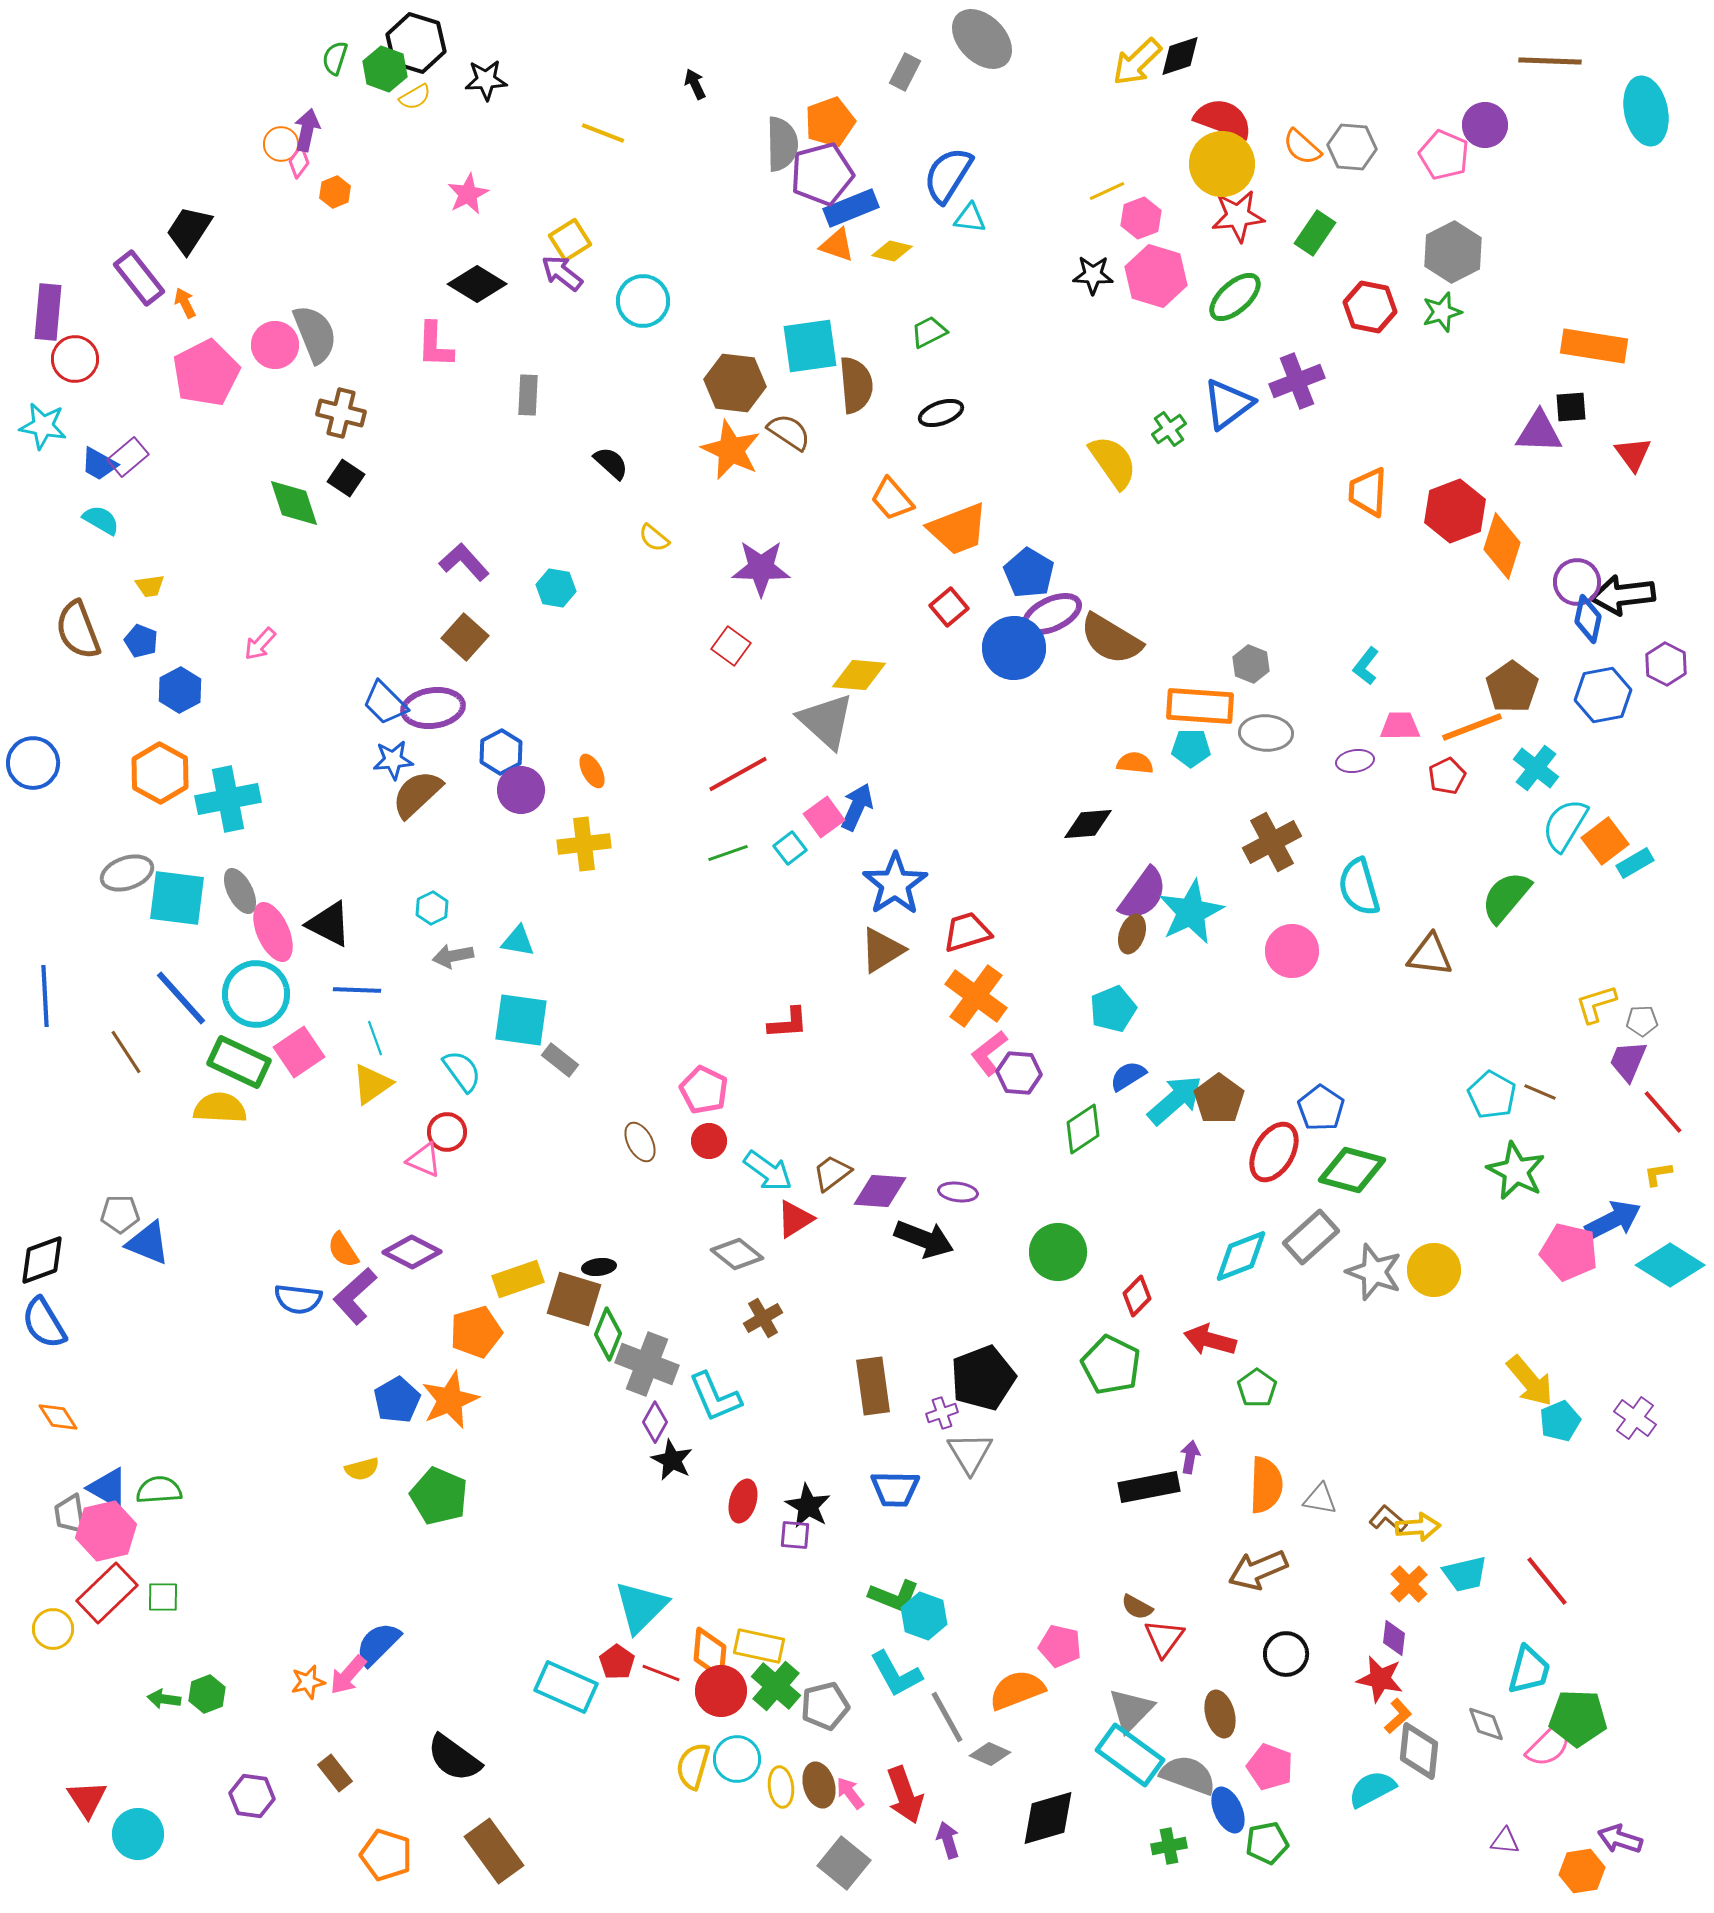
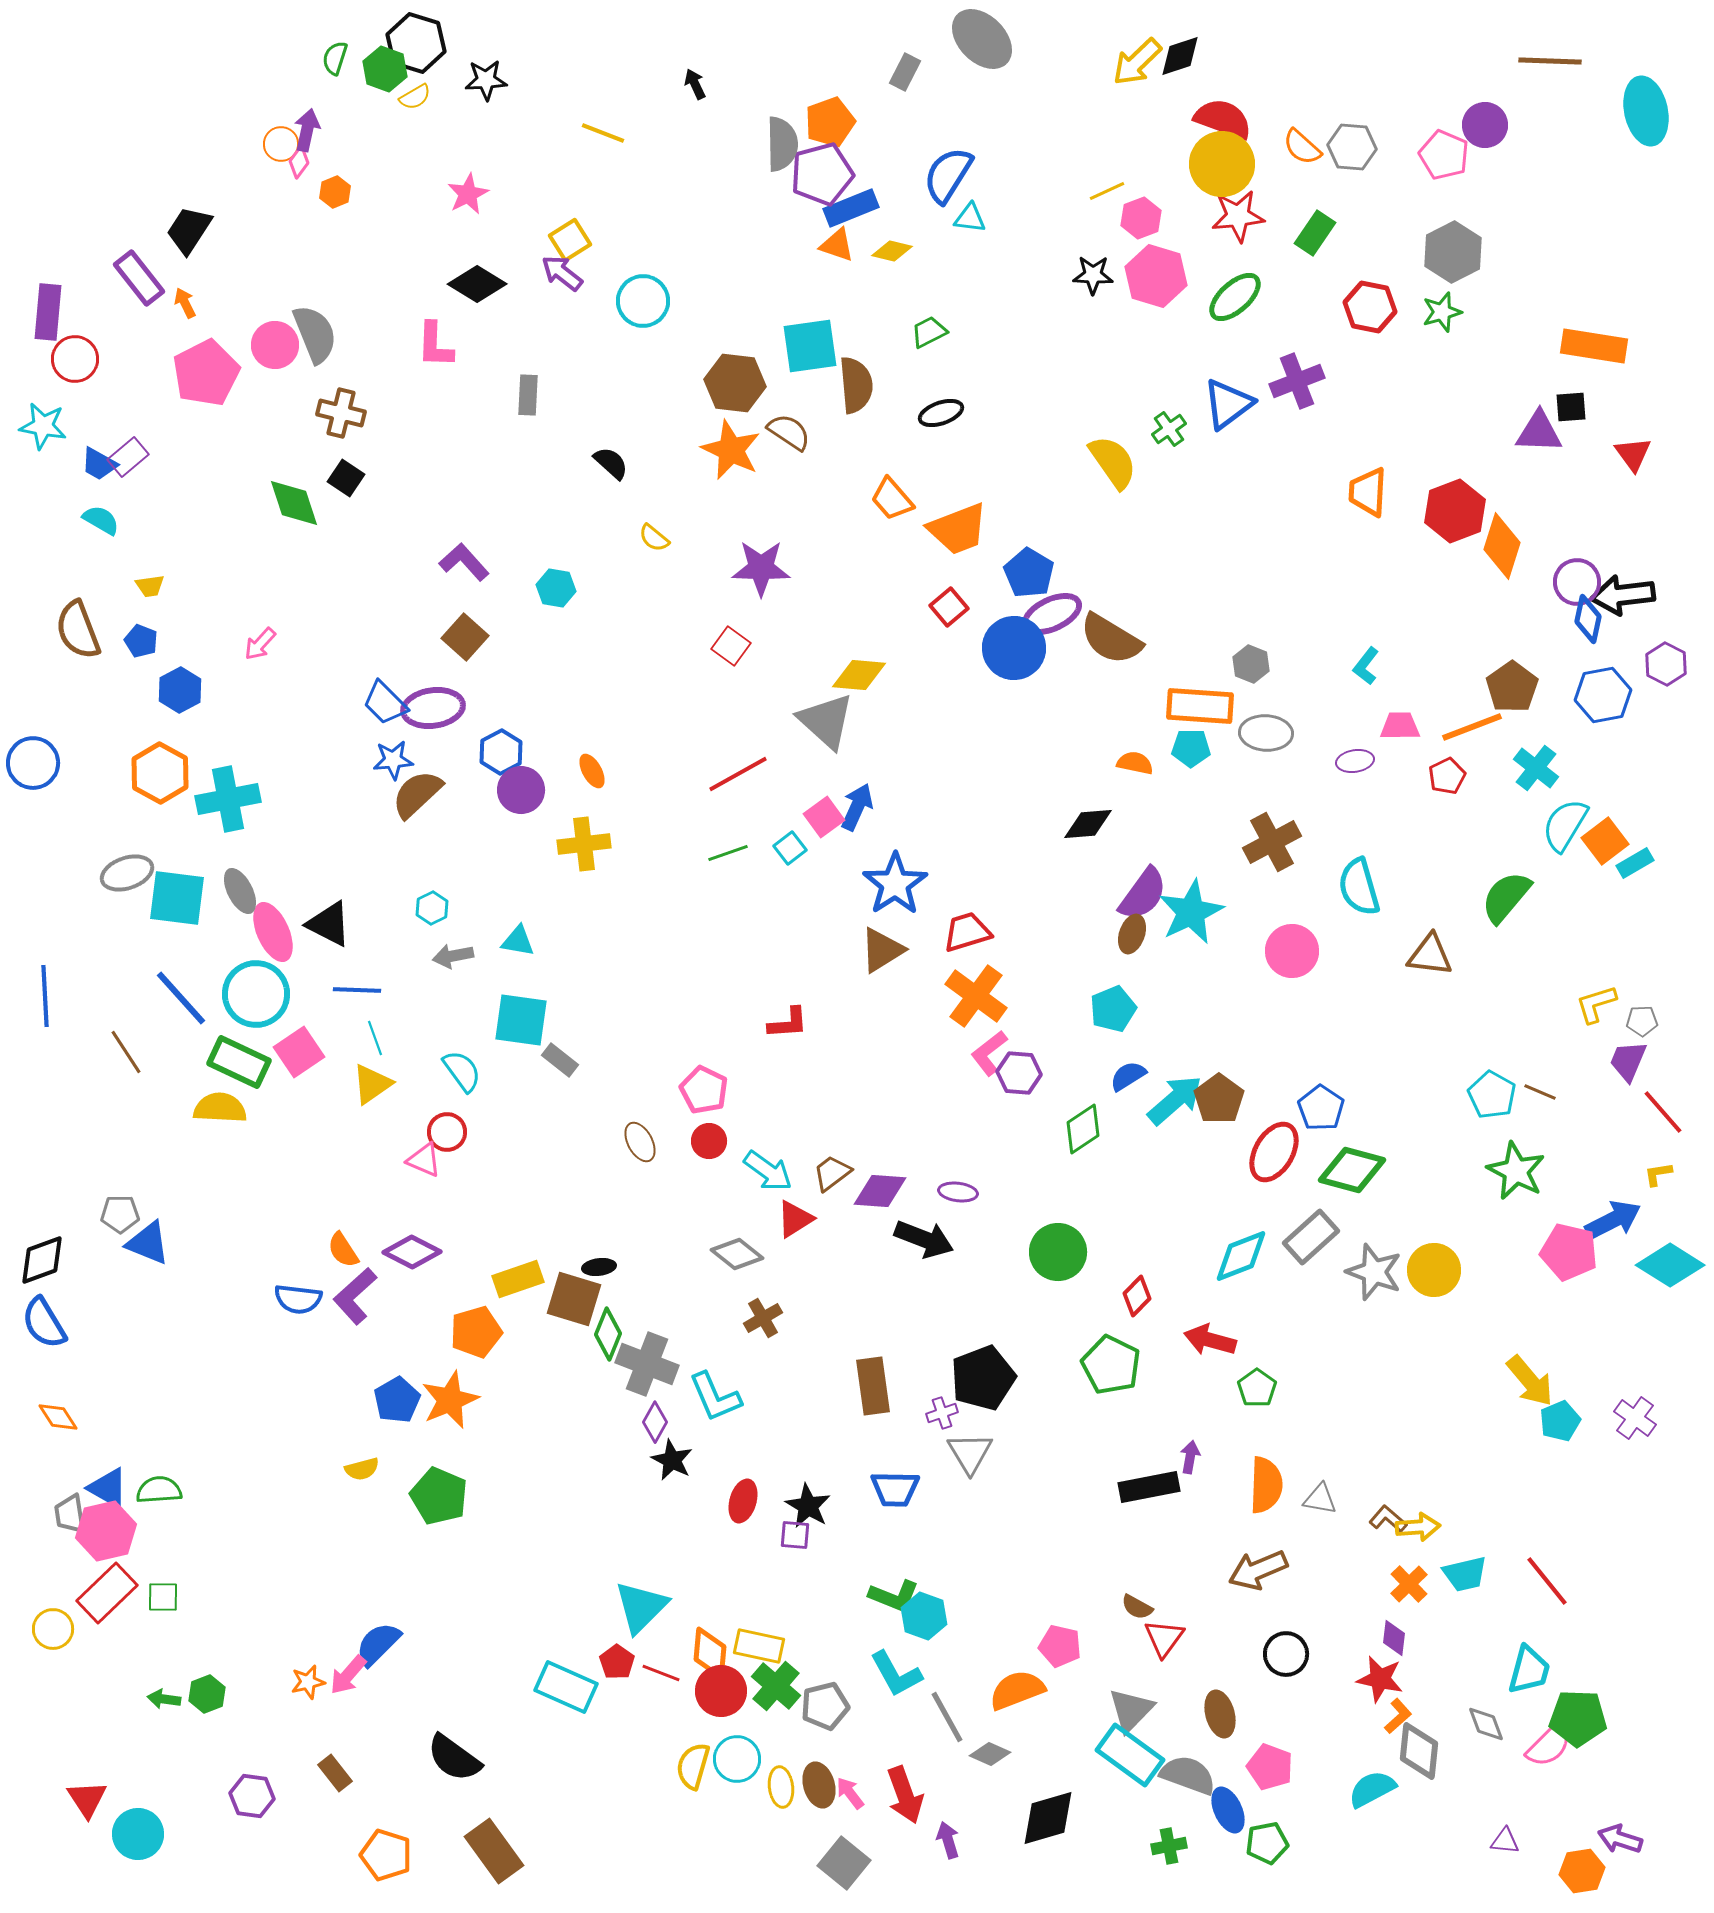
orange semicircle at (1135, 763): rotated 6 degrees clockwise
